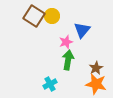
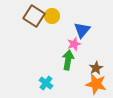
pink star: moved 8 px right, 2 px down
cyan cross: moved 4 px left, 1 px up; rotated 24 degrees counterclockwise
